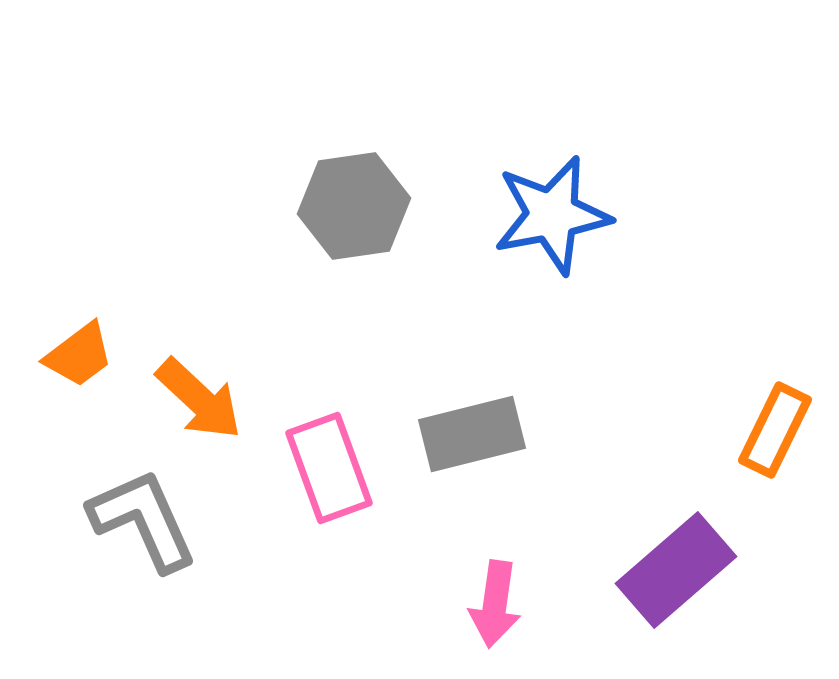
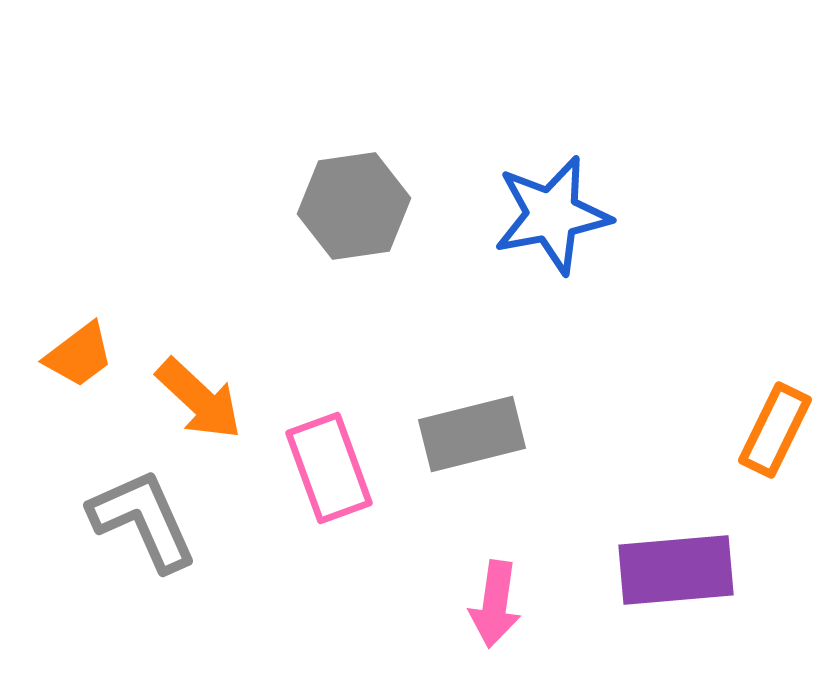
purple rectangle: rotated 36 degrees clockwise
